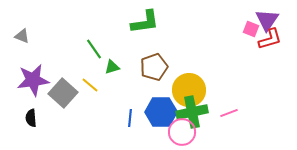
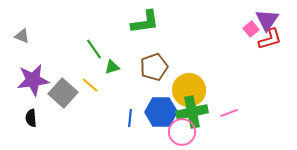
pink square: rotated 28 degrees clockwise
